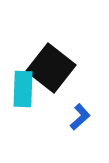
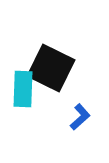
black square: rotated 12 degrees counterclockwise
